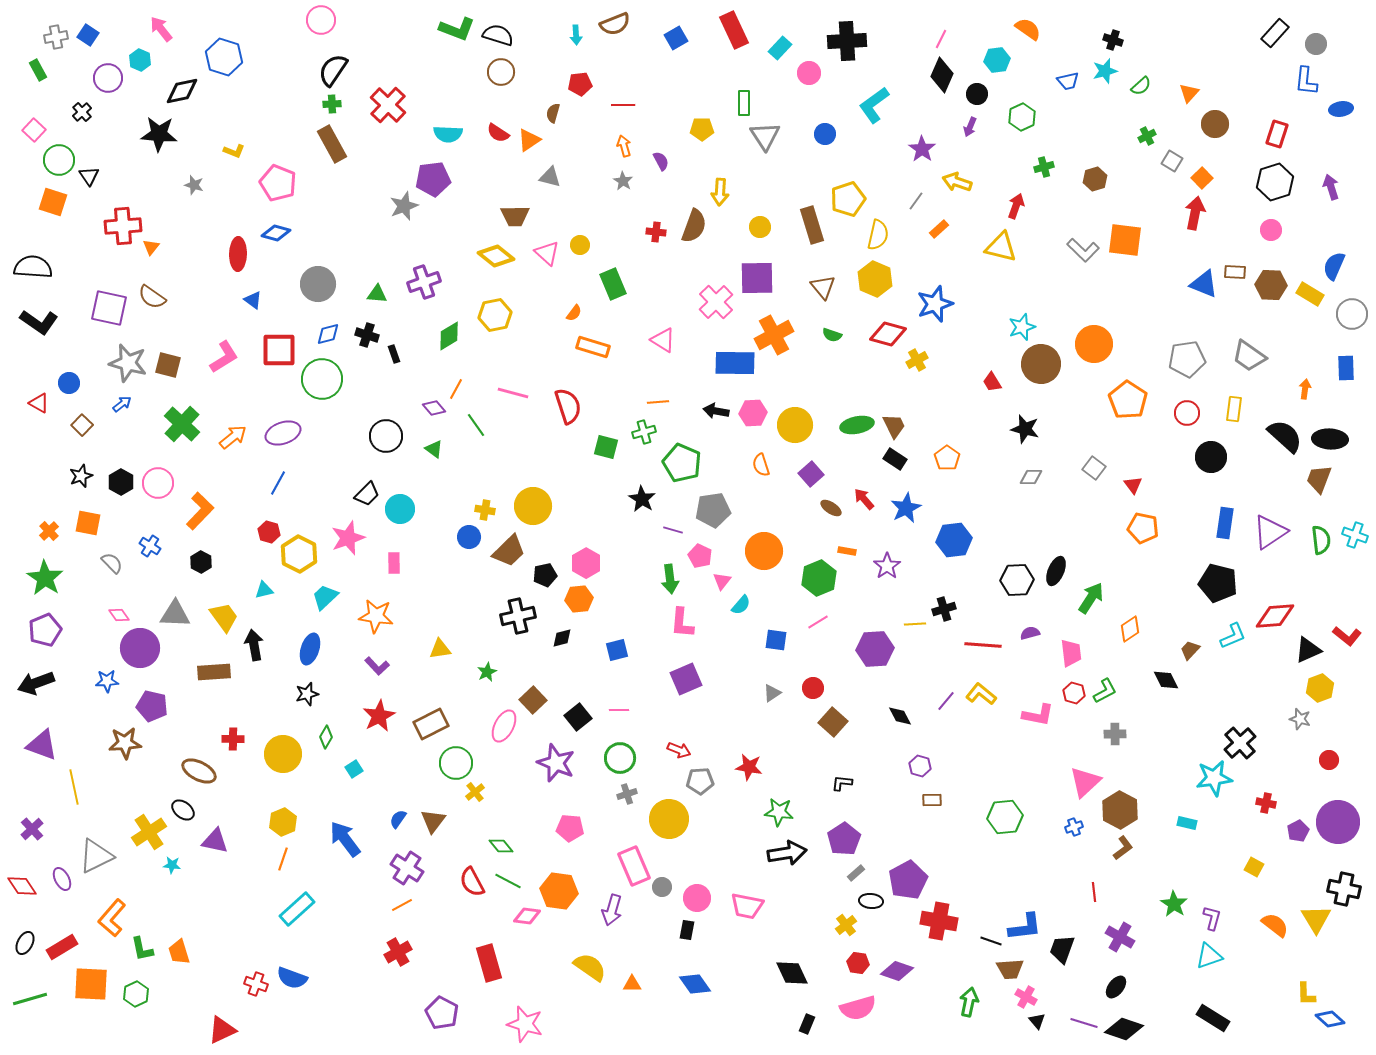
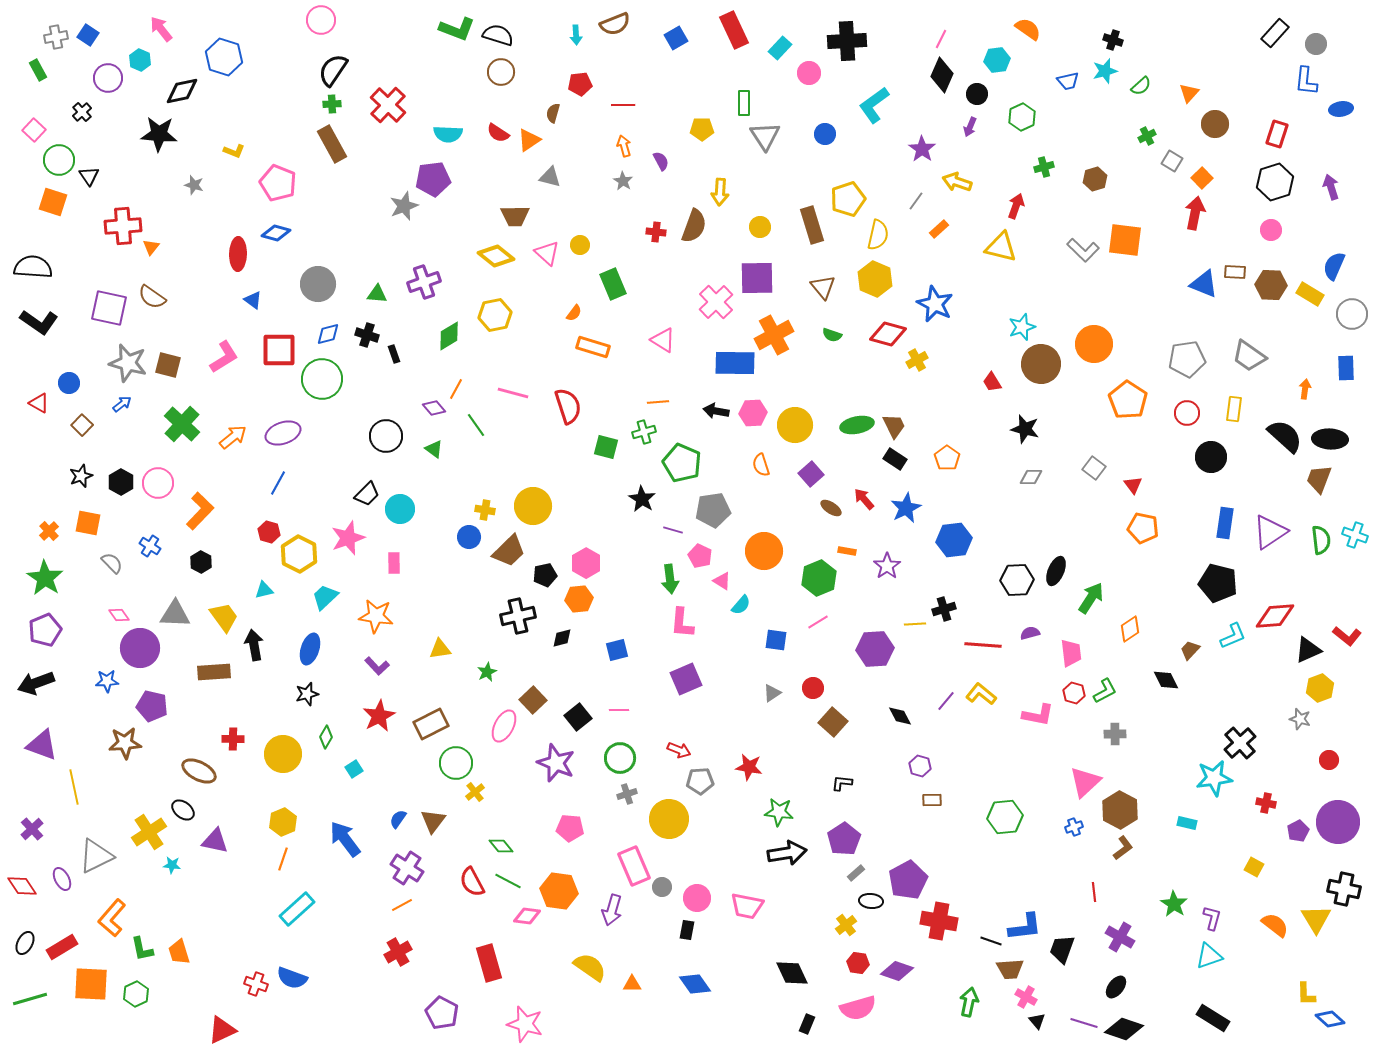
blue star at (935, 304): rotated 27 degrees counterclockwise
pink triangle at (722, 581): rotated 36 degrees counterclockwise
